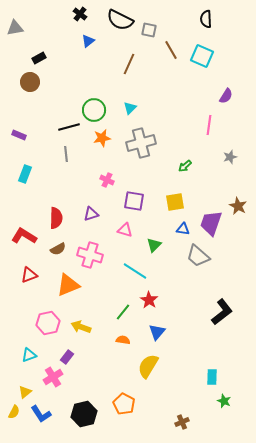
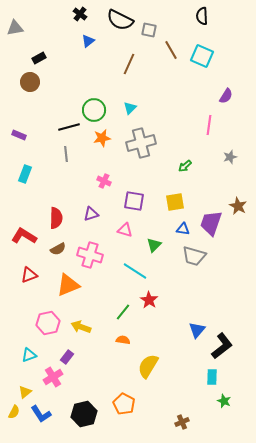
black semicircle at (206, 19): moved 4 px left, 3 px up
pink cross at (107, 180): moved 3 px left, 1 px down
gray trapezoid at (198, 256): moved 4 px left; rotated 25 degrees counterclockwise
black L-shape at (222, 312): moved 34 px down
blue triangle at (157, 332): moved 40 px right, 2 px up
